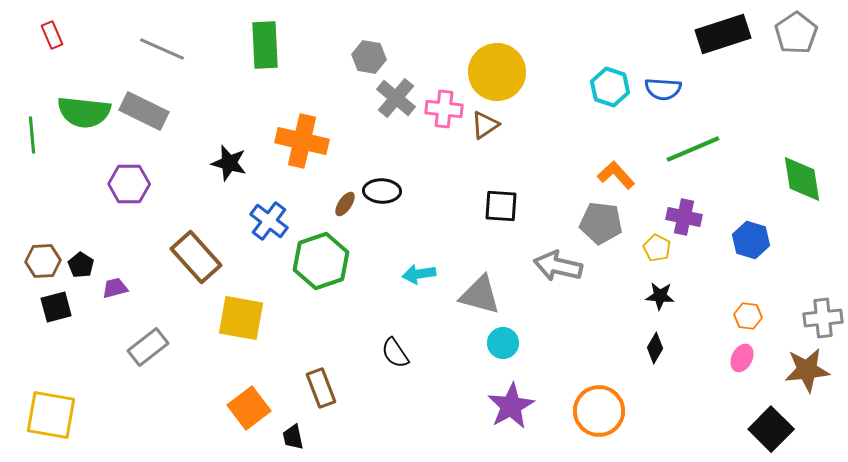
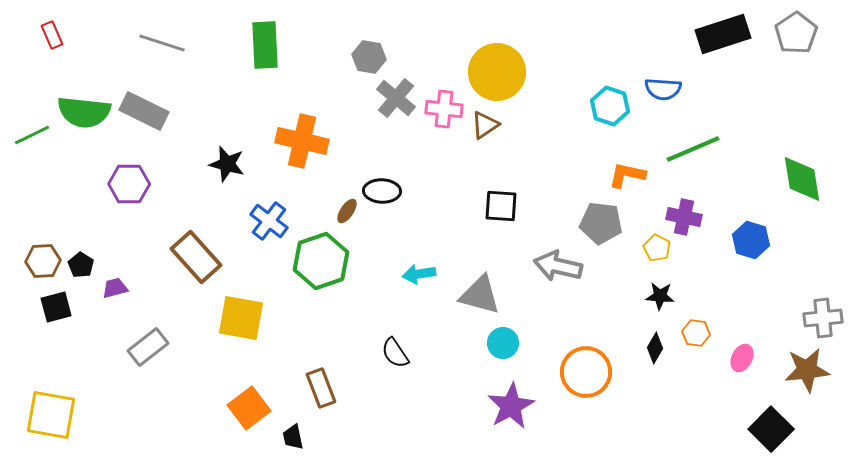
gray line at (162, 49): moved 6 px up; rotated 6 degrees counterclockwise
cyan hexagon at (610, 87): moved 19 px down
green line at (32, 135): rotated 69 degrees clockwise
black star at (229, 163): moved 2 px left, 1 px down
orange L-shape at (616, 175): moved 11 px right; rotated 36 degrees counterclockwise
brown ellipse at (345, 204): moved 2 px right, 7 px down
orange hexagon at (748, 316): moved 52 px left, 17 px down
orange circle at (599, 411): moved 13 px left, 39 px up
